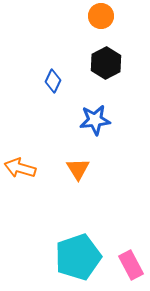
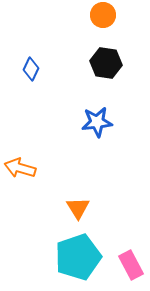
orange circle: moved 2 px right, 1 px up
black hexagon: rotated 24 degrees counterclockwise
blue diamond: moved 22 px left, 12 px up
blue star: moved 2 px right, 2 px down
orange triangle: moved 39 px down
